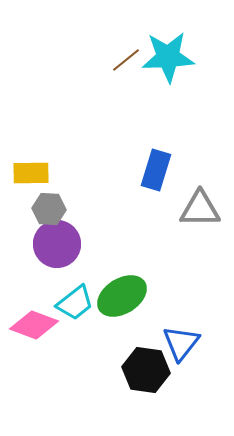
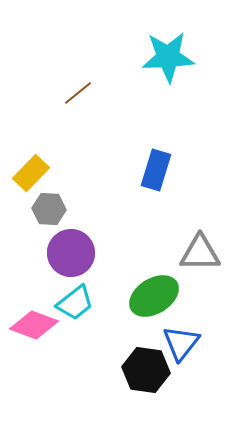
brown line: moved 48 px left, 33 px down
yellow rectangle: rotated 45 degrees counterclockwise
gray triangle: moved 44 px down
purple circle: moved 14 px right, 9 px down
green ellipse: moved 32 px right
